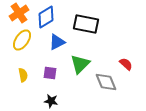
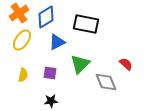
yellow semicircle: rotated 24 degrees clockwise
black star: rotated 16 degrees counterclockwise
